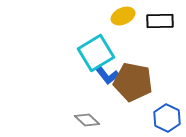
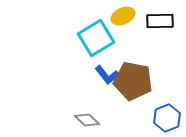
cyan square: moved 15 px up
brown pentagon: moved 1 px up
blue hexagon: rotated 12 degrees clockwise
